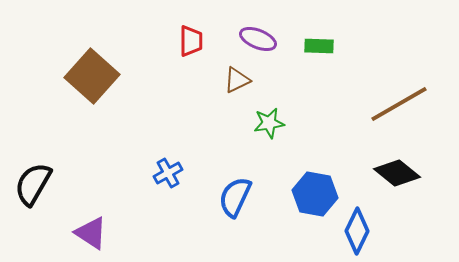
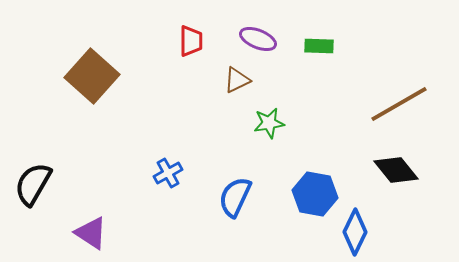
black diamond: moved 1 px left, 3 px up; rotated 12 degrees clockwise
blue diamond: moved 2 px left, 1 px down
